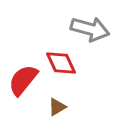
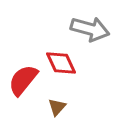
brown triangle: rotated 18 degrees counterclockwise
